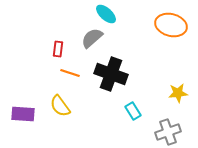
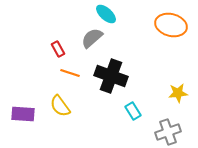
red rectangle: rotated 35 degrees counterclockwise
black cross: moved 2 px down
